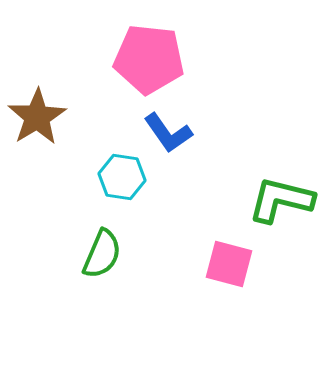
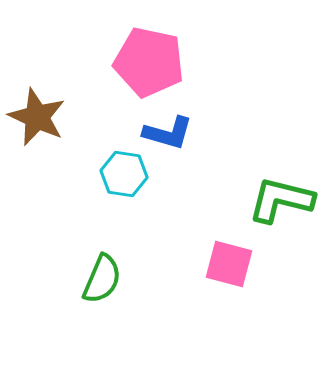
pink pentagon: moved 3 px down; rotated 6 degrees clockwise
brown star: rotated 16 degrees counterclockwise
blue L-shape: rotated 39 degrees counterclockwise
cyan hexagon: moved 2 px right, 3 px up
green semicircle: moved 25 px down
